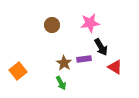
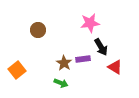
brown circle: moved 14 px left, 5 px down
purple rectangle: moved 1 px left
orange square: moved 1 px left, 1 px up
green arrow: rotated 40 degrees counterclockwise
